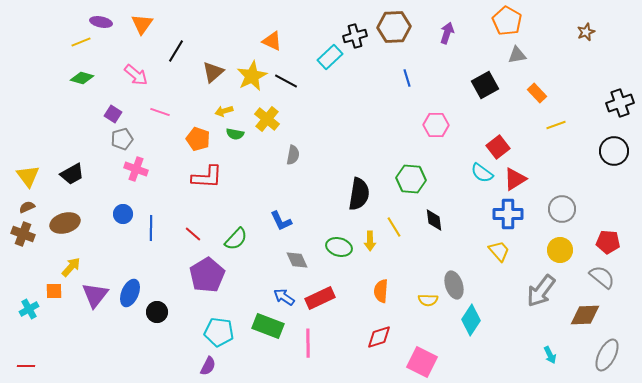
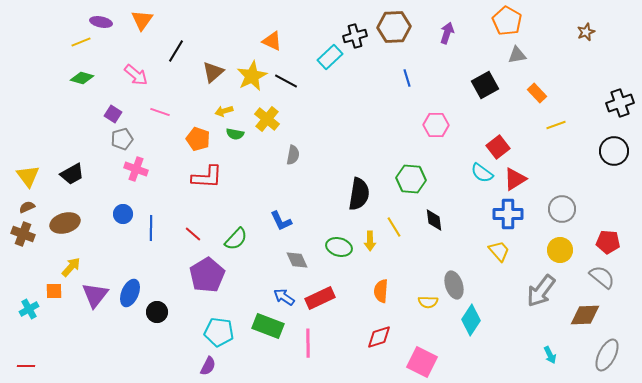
orange triangle at (142, 24): moved 4 px up
yellow semicircle at (428, 300): moved 2 px down
